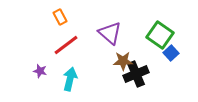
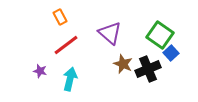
brown star: moved 3 px down; rotated 24 degrees clockwise
black cross: moved 12 px right, 5 px up
